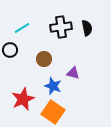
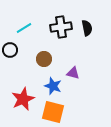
cyan line: moved 2 px right
orange square: rotated 20 degrees counterclockwise
